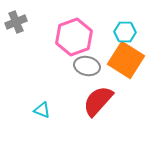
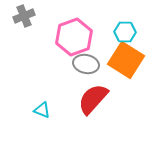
gray cross: moved 8 px right, 6 px up
gray ellipse: moved 1 px left, 2 px up
red semicircle: moved 5 px left, 2 px up
